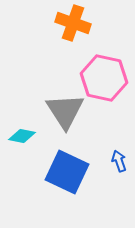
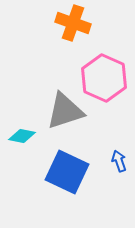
pink hexagon: rotated 12 degrees clockwise
gray triangle: rotated 45 degrees clockwise
